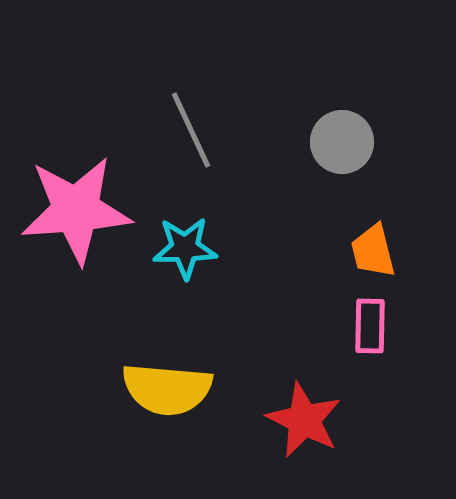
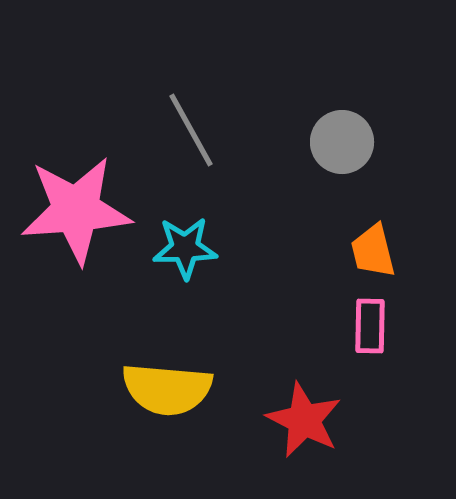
gray line: rotated 4 degrees counterclockwise
